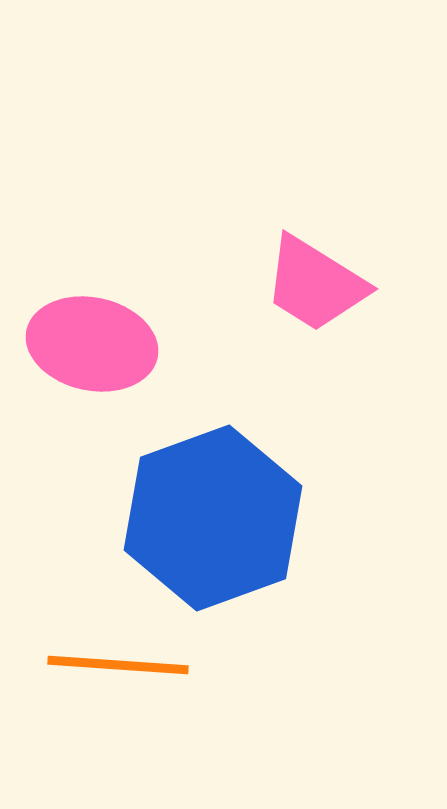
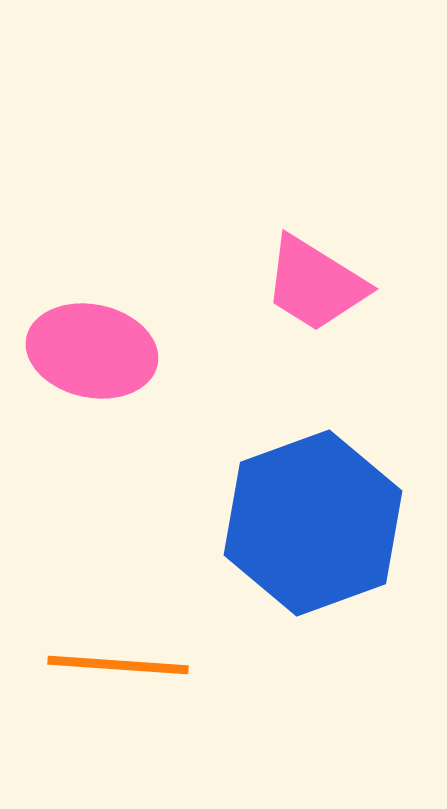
pink ellipse: moved 7 px down
blue hexagon: moved 100 px right, 5 px down
